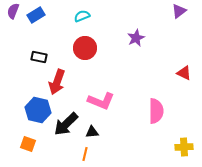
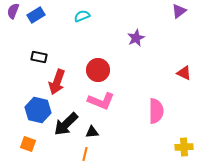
red circle: moved 13 px right, 22 px down
